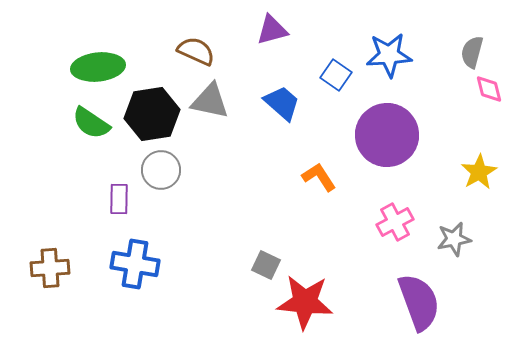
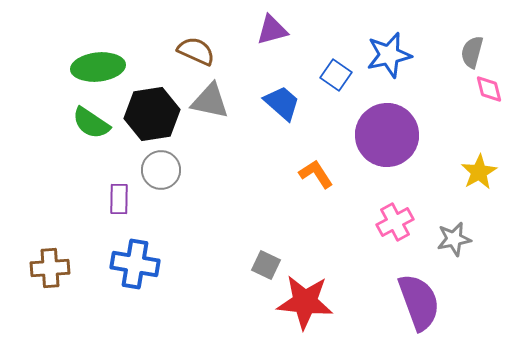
blue star: rotated 9 degrees counterclockwise
orange L-shape: moved 3 px left, 3 px up
